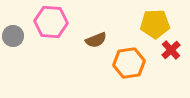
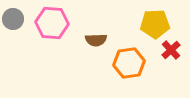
pink hexagon: moved 1 px right, 1 px down
gray circle: moved 17 px up
brown semicircle: rotated 20 degrees clockwise
